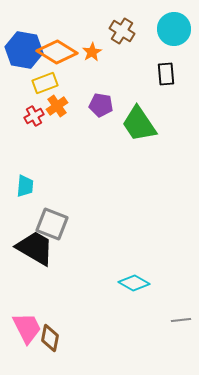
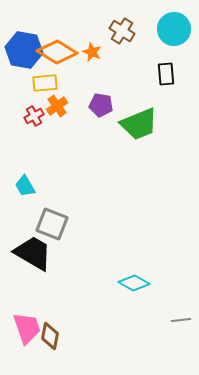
orange star: rotated 18 degrees counterclockwise
yellow rectangle: rotated 15 degrees clockwise
green trapezoid: rotated 78 degrees counterclockwise
cyan trapezoid: rotated 145 degrees clockwise
black trapezoid: moved 2 px left, 5 px down
pink trapezoid: rotated 8 degrees clockwise
brown diamond: moved 2 px up
